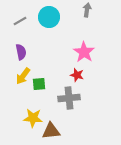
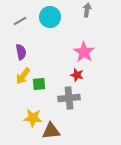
cyan circle: moved 1 px right
